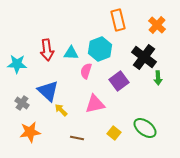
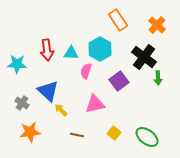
orange rectangle: rotated 20 degrees counterclockwise
cyan hexagon: rotated 10 degrees counterclockwise
green ellipse: moved 2 px right, 9 px down
brown line: moved 3 px up
